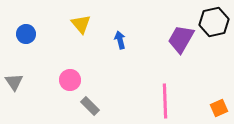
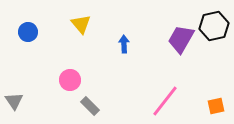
black hexagon: moved 4 px down
blue circle: moved 2 px right, 2 px up
blue arrow: moved 4 px right, 4 px down; rotated 12 degrees clockwise
gray triangle: moved 19 px down
pink line: rotated 40 degrees clockwise
orange square: moved 3 px left, 2 px up; rotated 12 degrees clockwise
